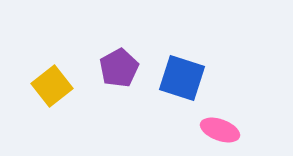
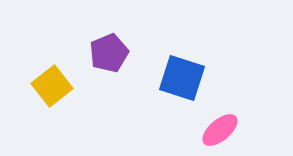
purple pentagon: moved 10 px left, 15 px up; rotated 6 degrees clockwise
pink ellipse: rotated 60 degrees counterclockwise
